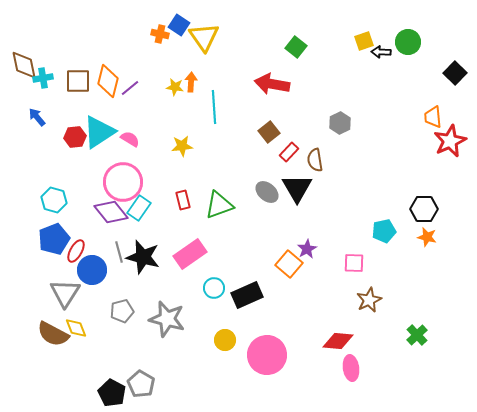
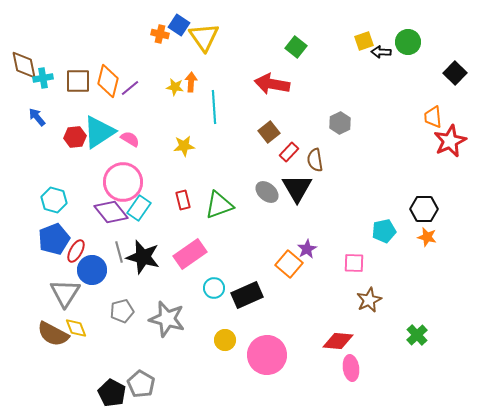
yellow star at (182, 146): moved 2 px right
